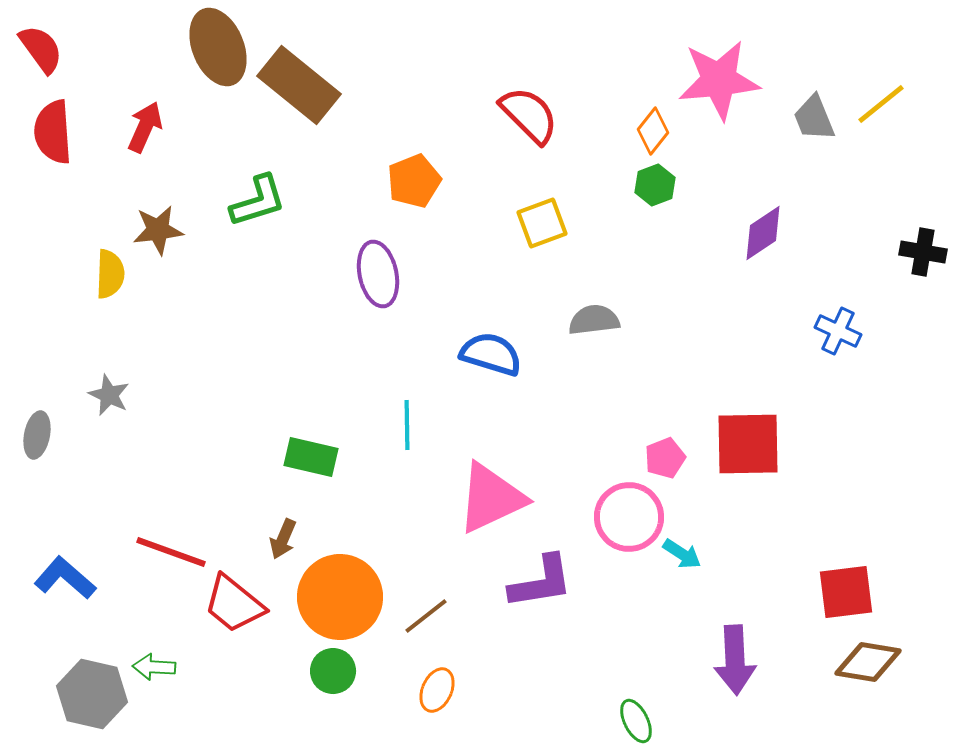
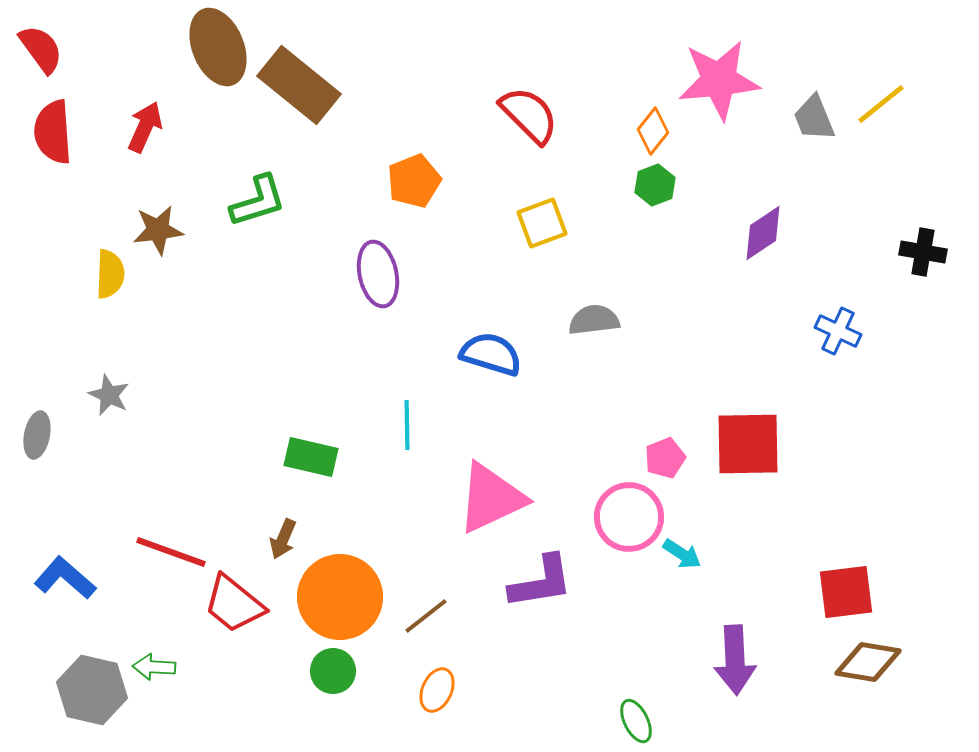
gray hexagon at (92, 694): moved 4 px up
